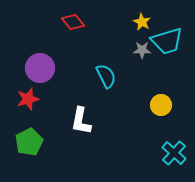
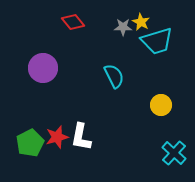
yellow star: moved 1 px left
cyan trapezoid: moved 10 px left
gray star: moved 19 px left, 23 px up
purple circle: moved 3 px right
cyan semicircle: moved 8 px right
red star: moved 29 px right, 38 px down
white L-shape: moved 16 px down
green pentagon: moved 1 px right, 1 px down
